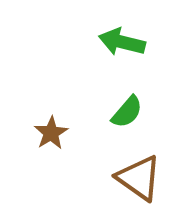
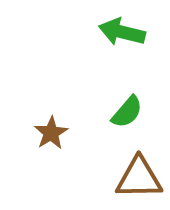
green arrow: moved 10 px up
brown triangle: rotated 36 degrees counterclockwise
